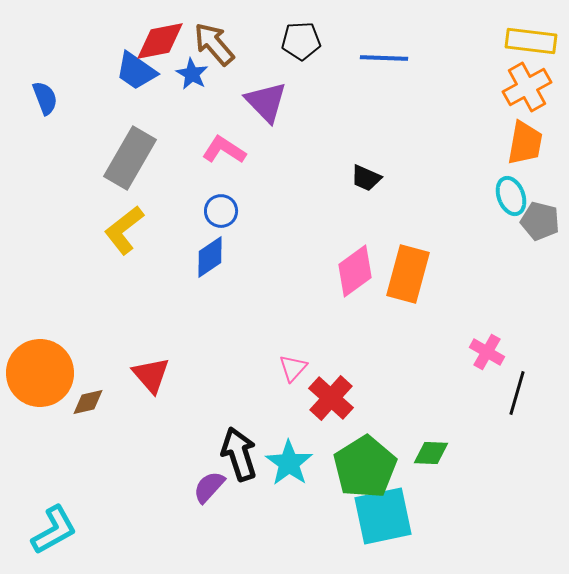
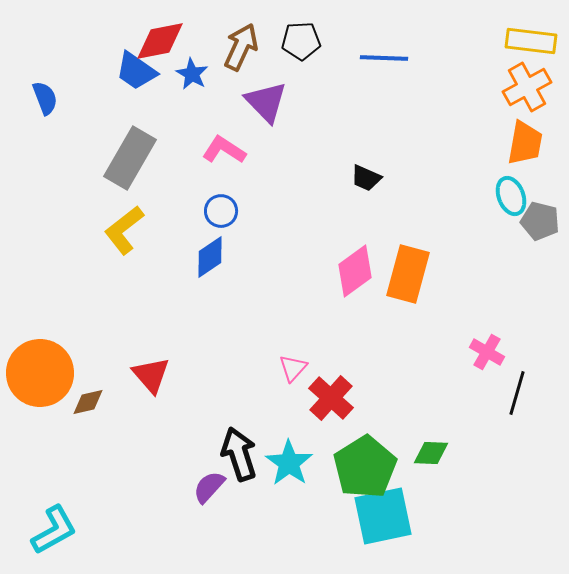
brown arrow: moved 27 px right, 3 px down; rotated 66 degrees clockwise
